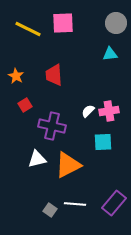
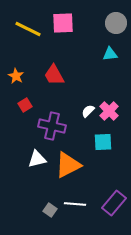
red trapezoid: rotated 25 degrees counterclockwise
pink cross: rotated 36 degrees counterclockwise
